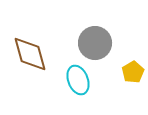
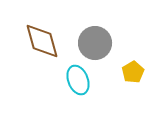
brown diamond: moved 12 px right, 13 px up
